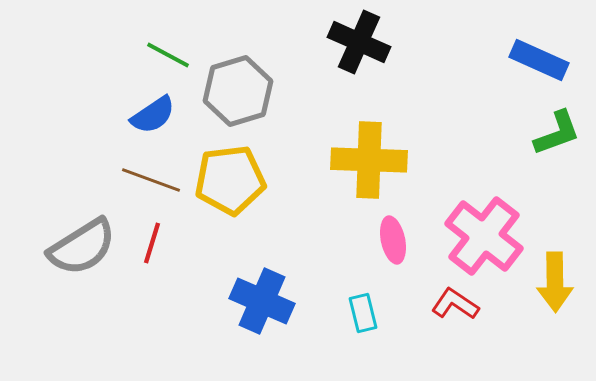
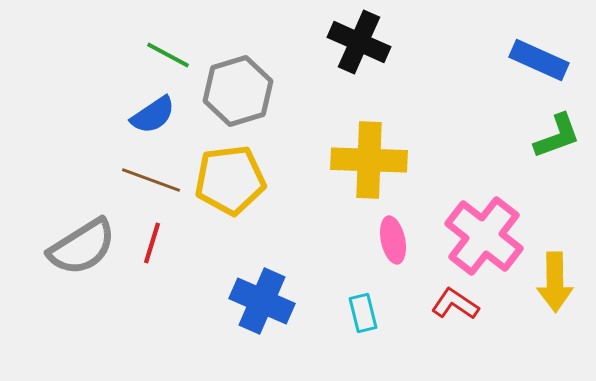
green L-shape: moved 3 px down
